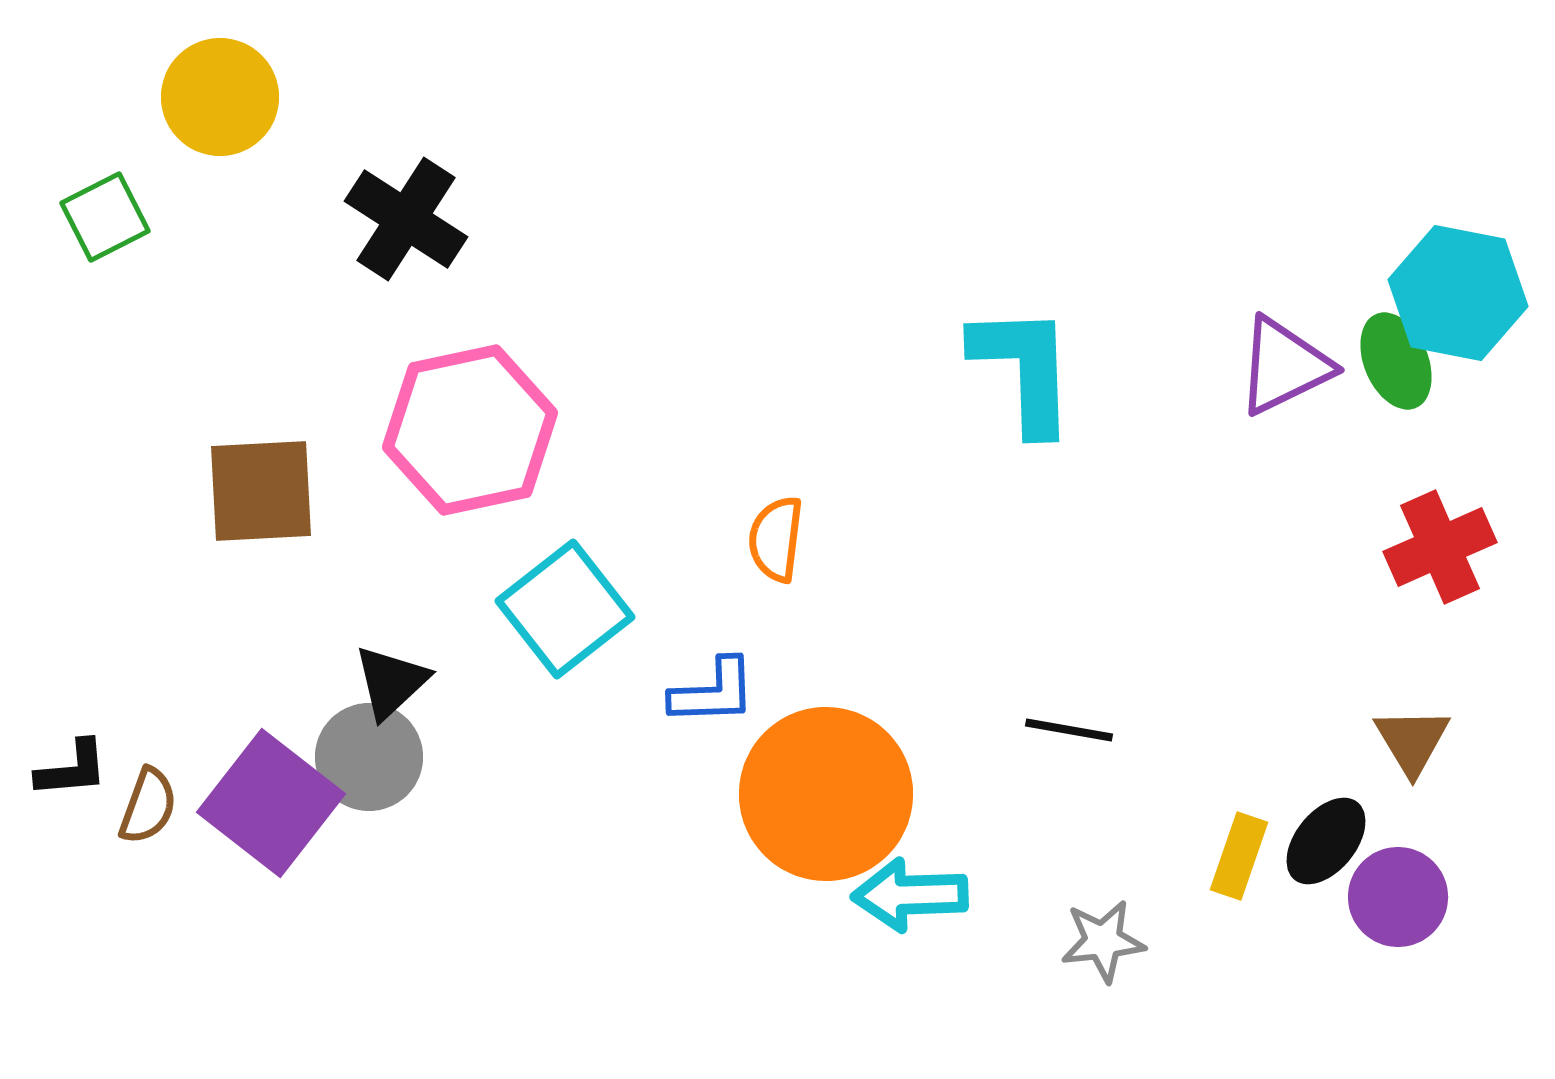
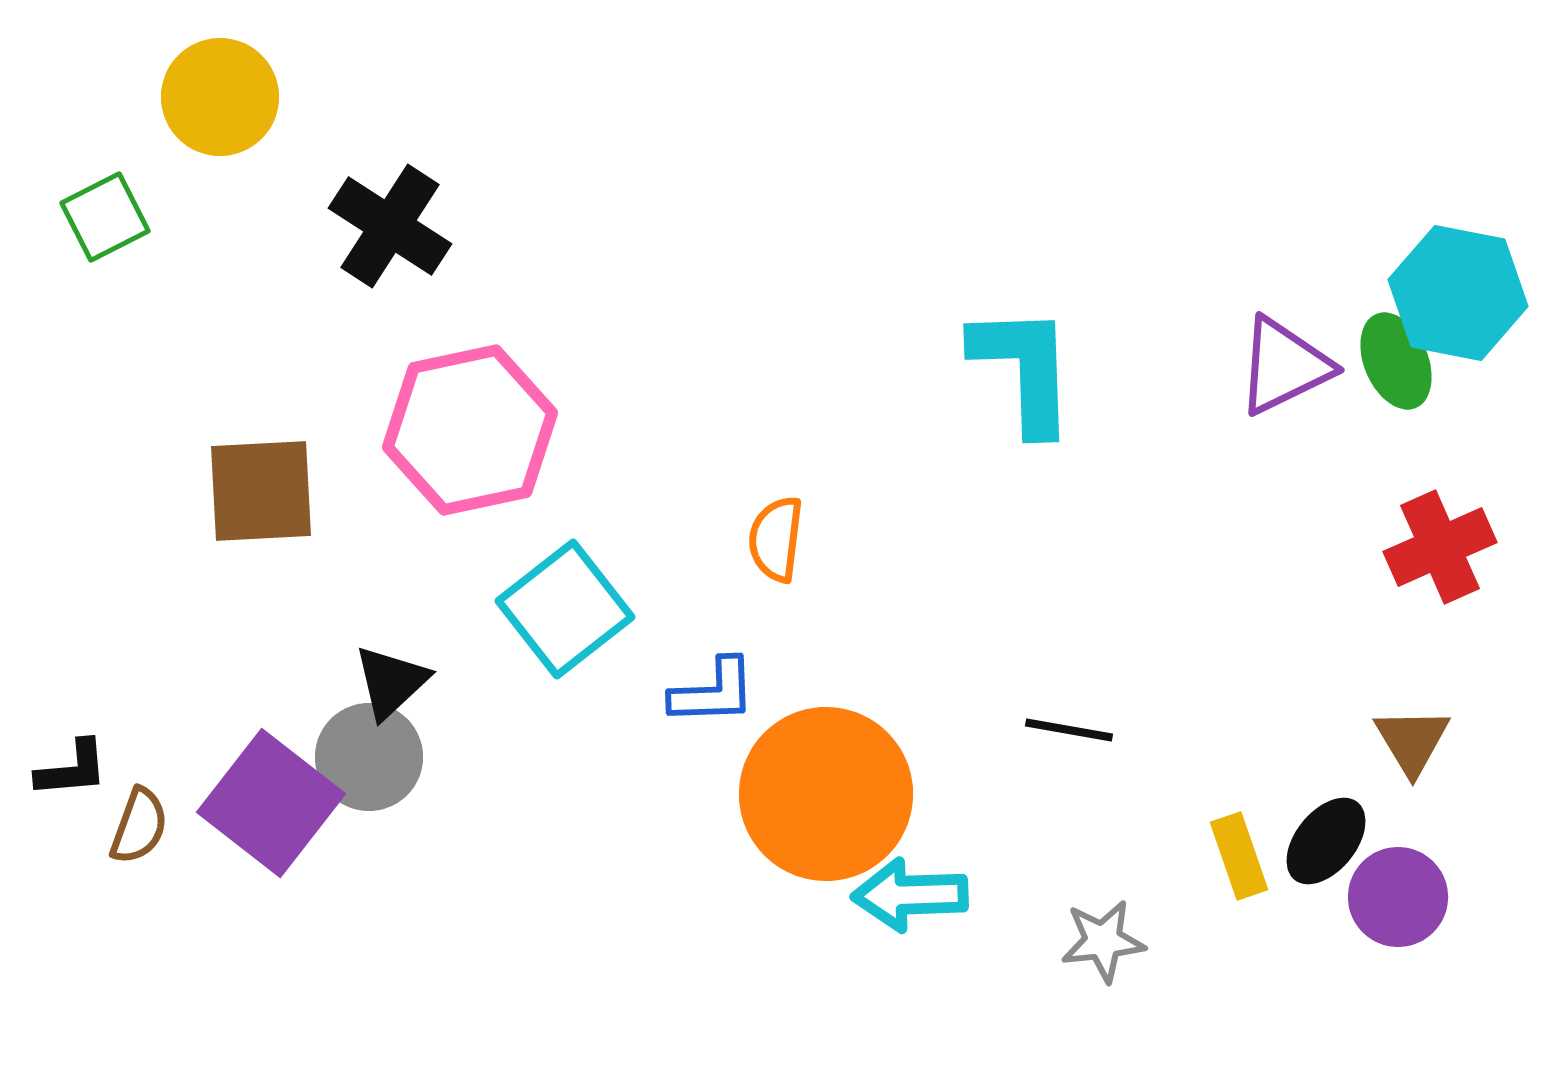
black cross: moved 16 px left, 7 px down
brown semicircle: moved 9 px left, 20 px down
yellow rectangle: rotated 38 degrees counterclockwise
